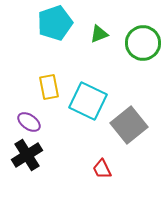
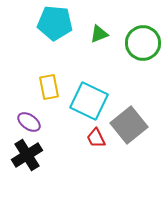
cyan pentagon: rotated 24 degrees clockwise
cyan square: moved 1 px right
red trapezoid: moved 6 px left, 31 px up
